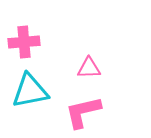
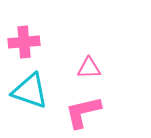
cyan triangle: rotated 30 degrees clockwise
